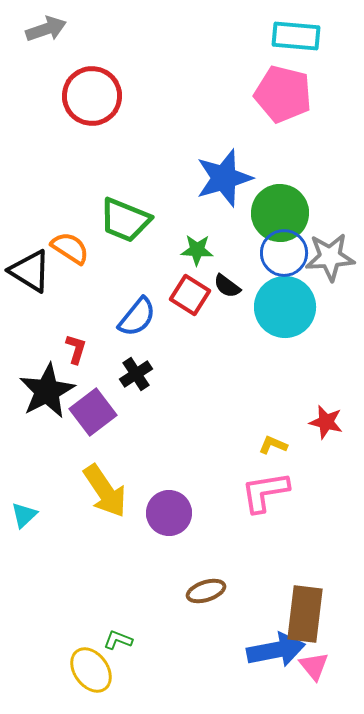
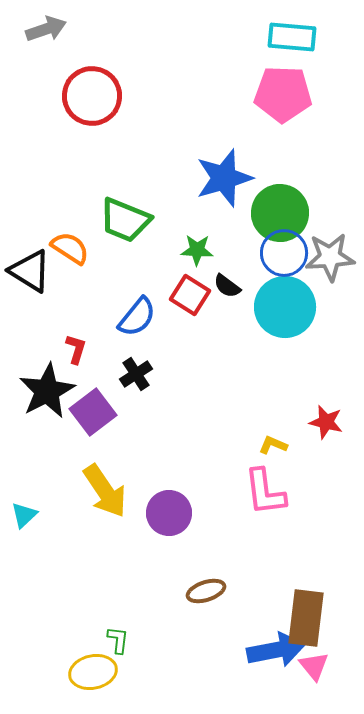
cyan rectangle: moved 4 px left, 1 px down
pink pentagon: rotated 12 degrees counterclockwise
pink L-shape: rotated 88 degrees counterclockwise
brown rectangle: moved 1 px right, 4 px down
green L-shape: rotated 76 degrees clockwise
yellow ellipse: moved 2 px right, 2 px down; rotated 66 degrees counterclockwise
